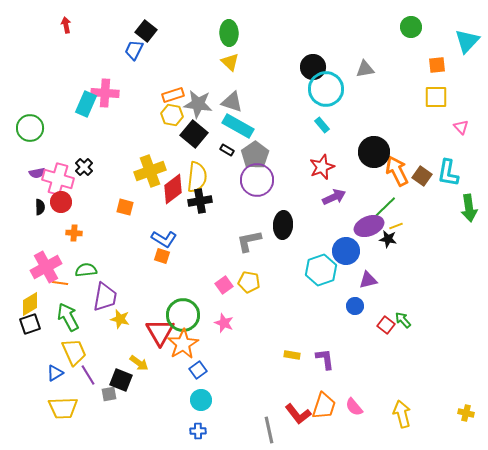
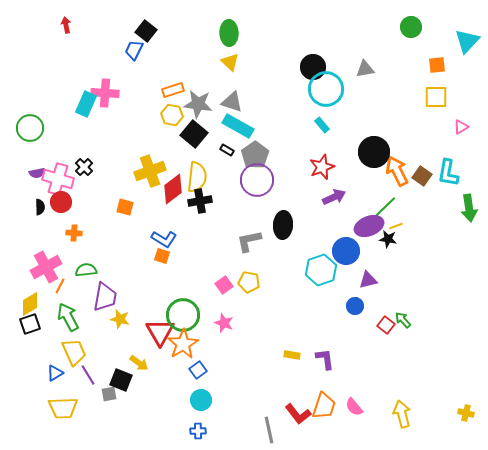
orange rectangle at (173, 95): moved 5 px up
pink triangle at (461, 127): rotated 42 degrees clockwise
orange line at (60, 283): moved 3 px down; rotated 70 degrees counterclockwise
